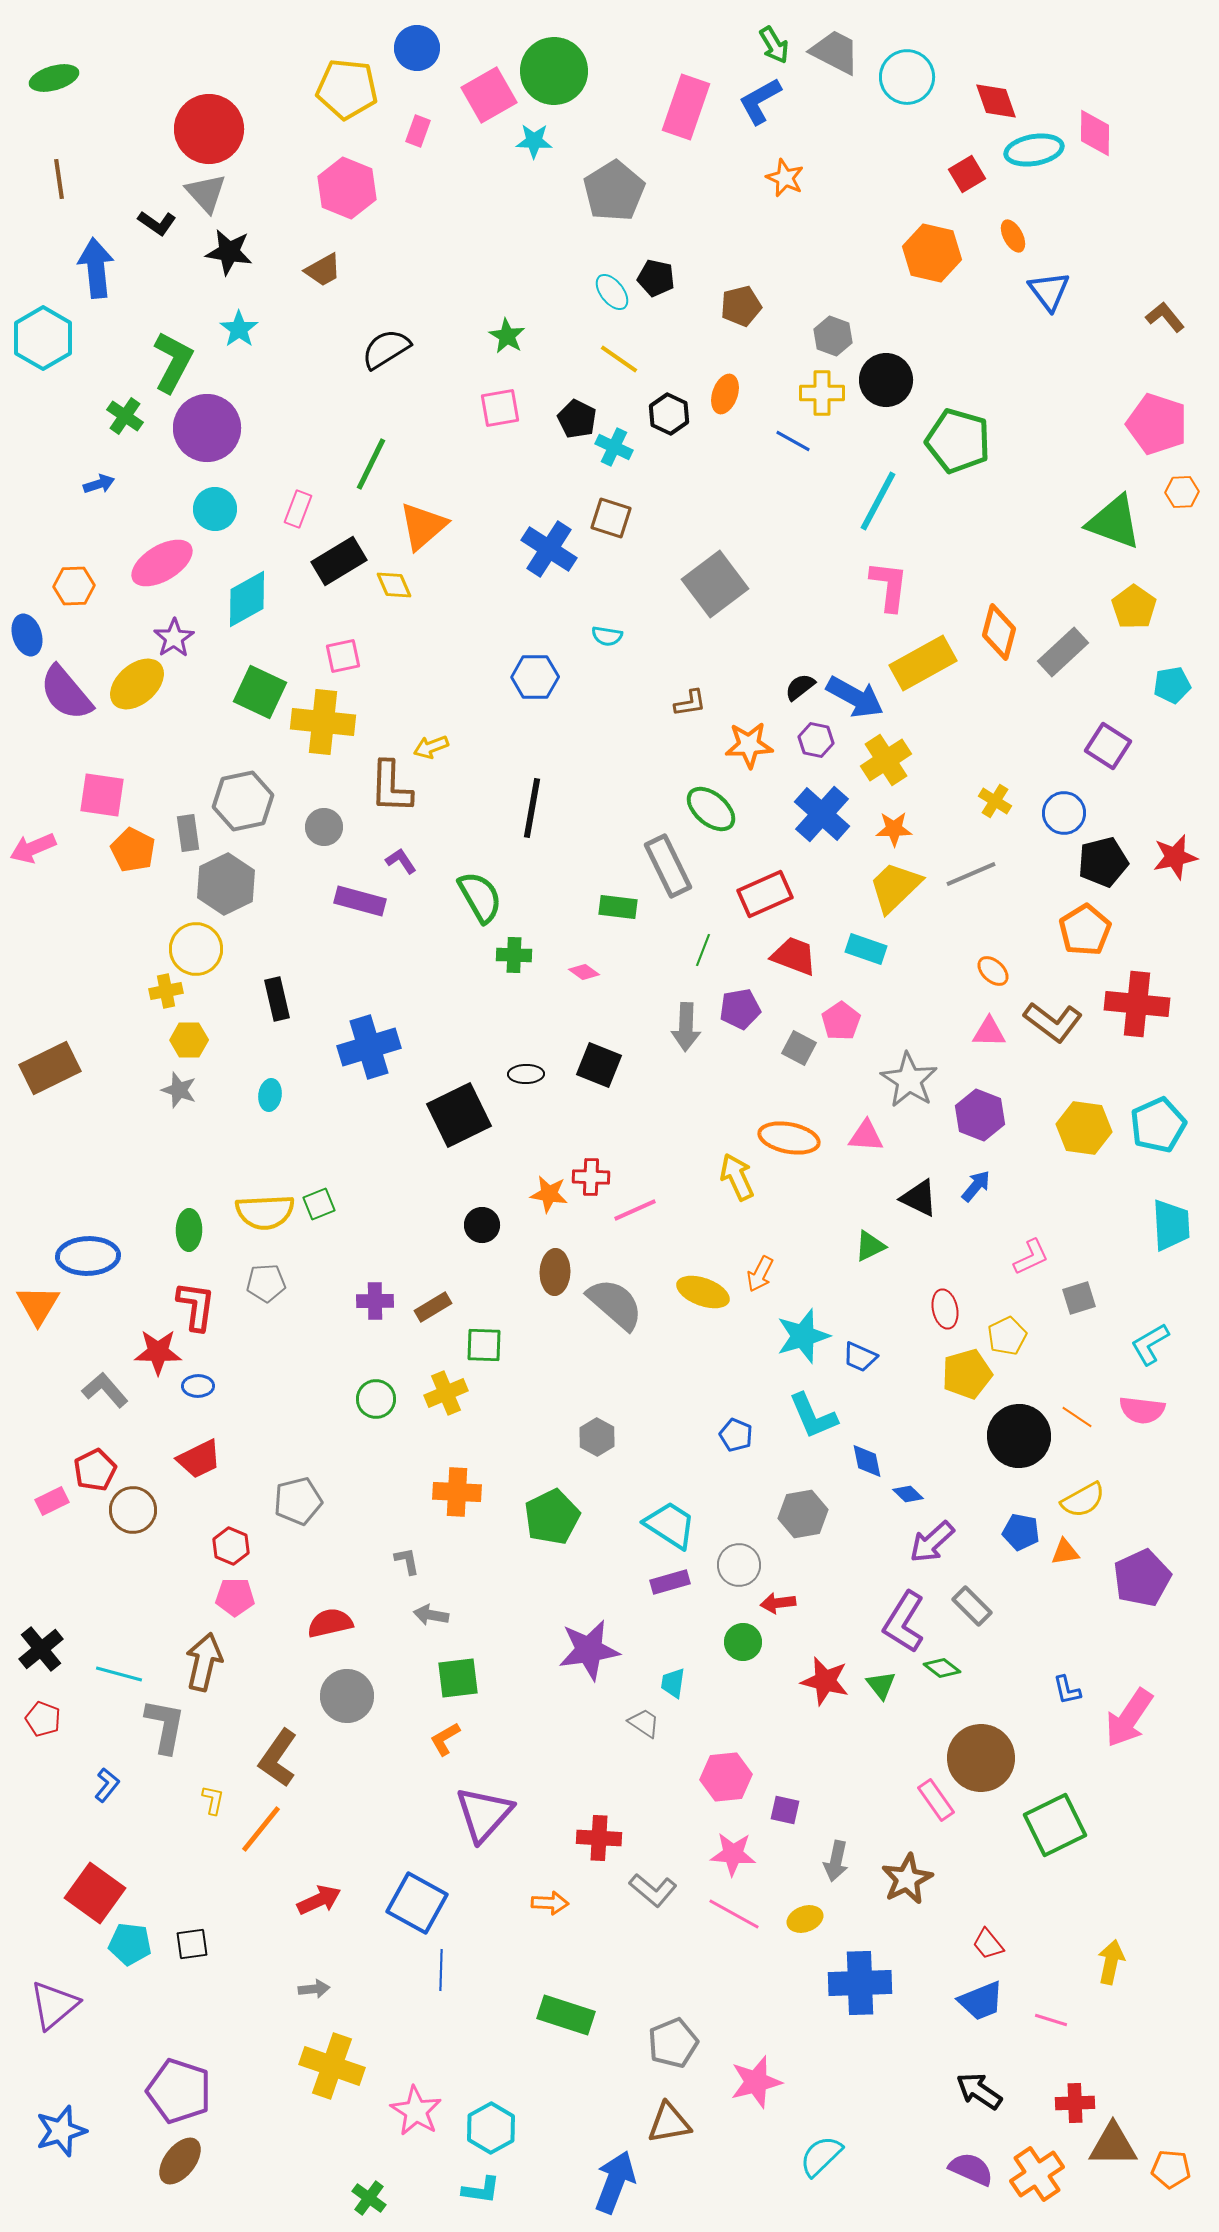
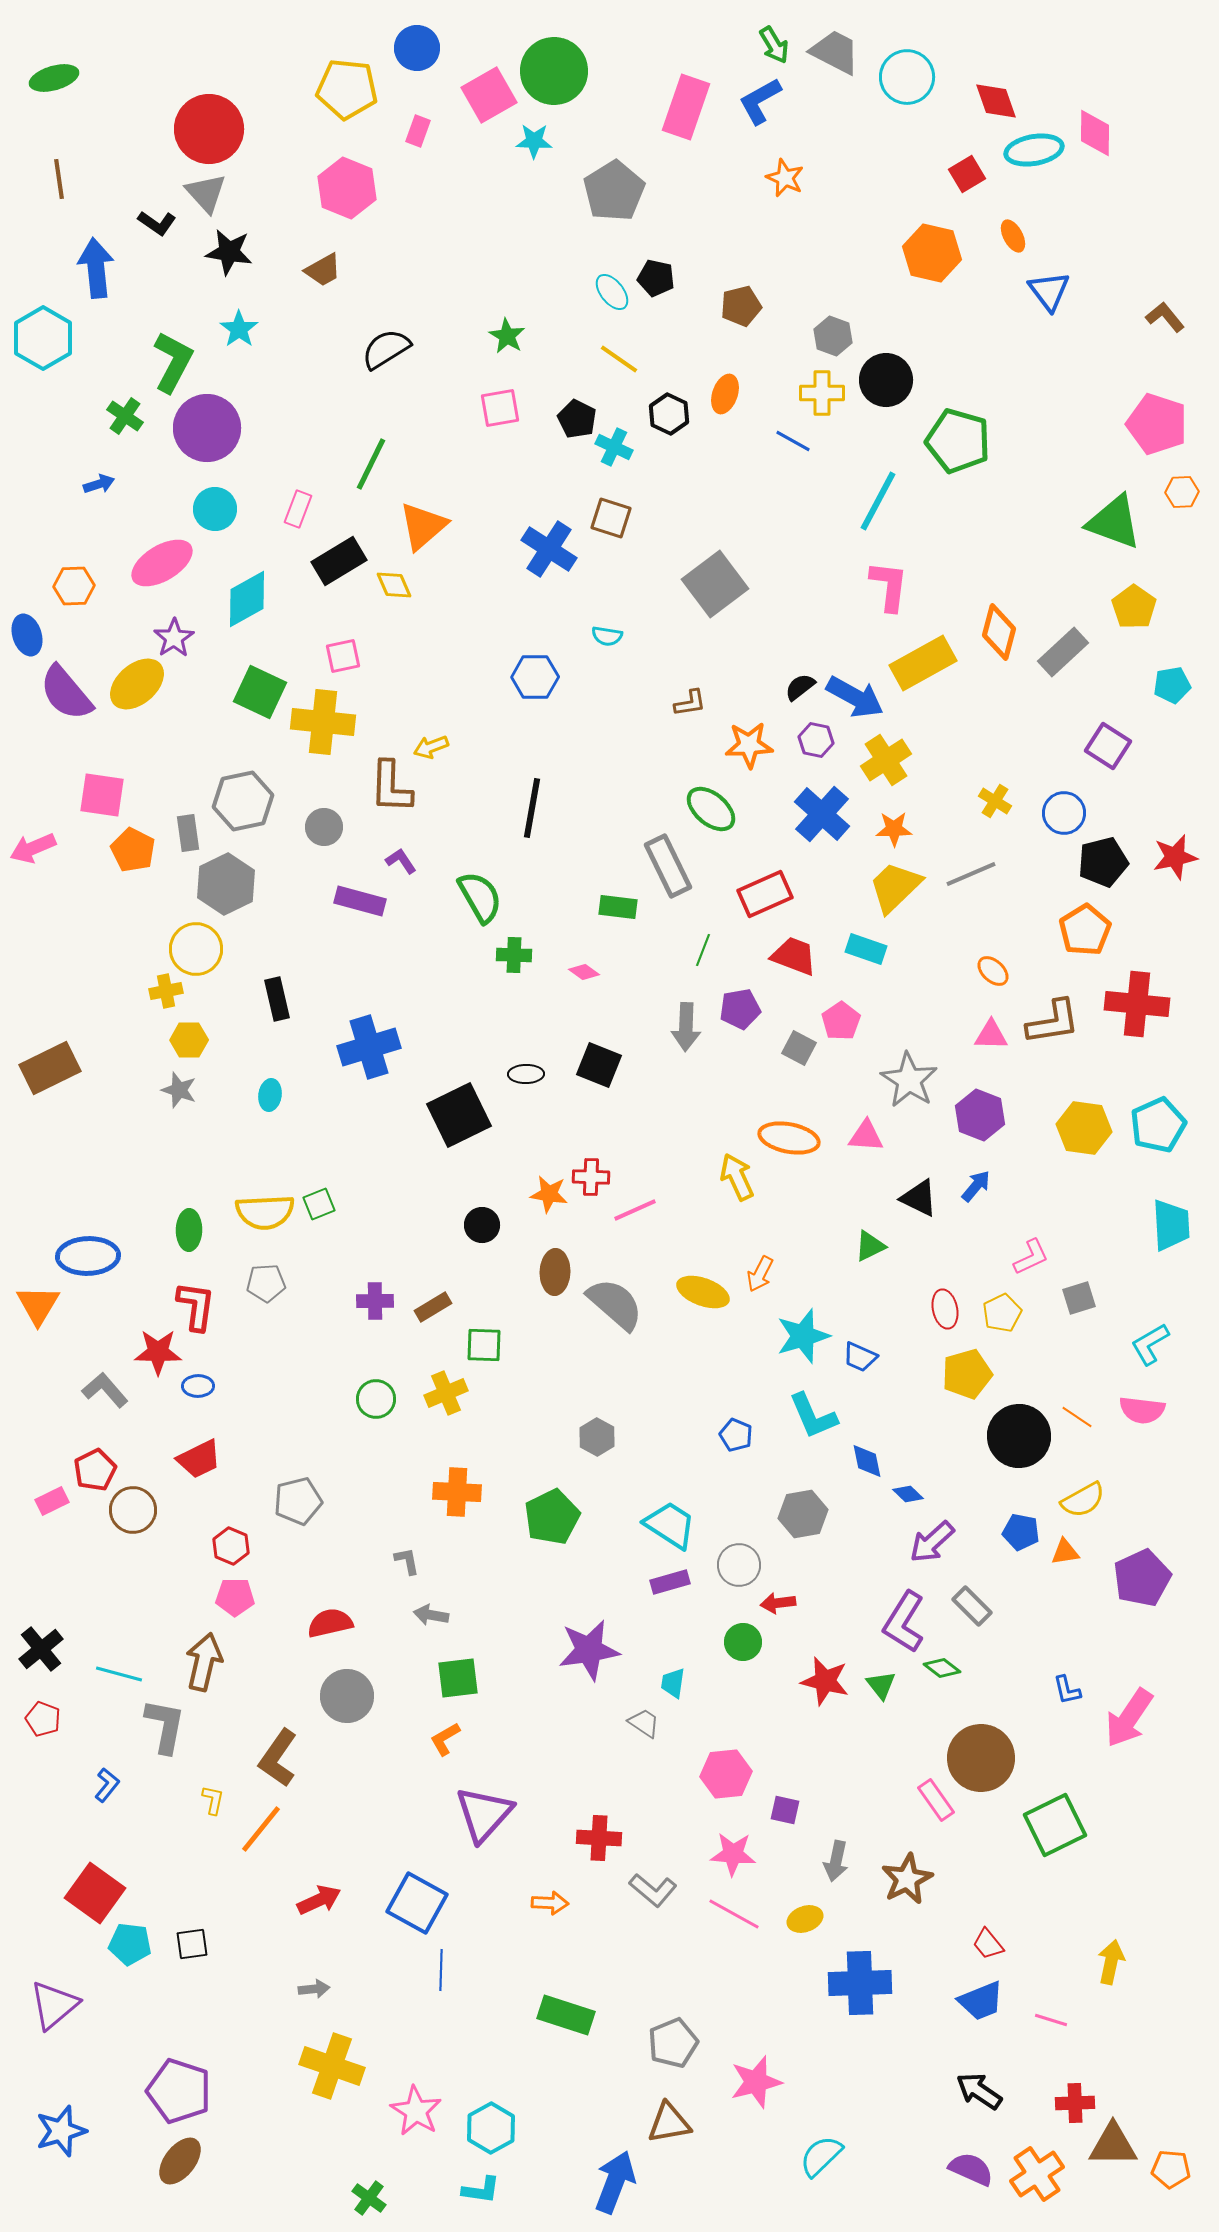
brown L-shape at (1053, 1022): rotated 46 degrees counterclockwise
pink triangle at (989, 1032): moved 2 px right, 3 px down
yellow pentagon at (1007, 1336): moved 5 px left, 23 px up
pink hexagon at (726, 1777): moved 3 px up
